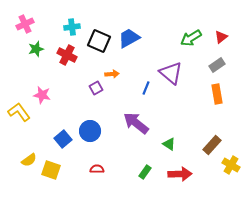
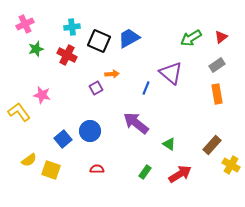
red arrow: rotated 30 degrees counterclockwise
